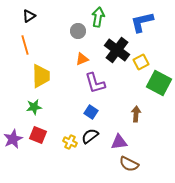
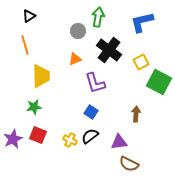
black cross: moved 8 px left
orange triangle: moved 7 px left
green square: moved 1 px up
yellow cross: moved 2 px up
